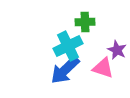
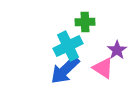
purple star: rotated 12 degrees clockwise
pink triangle: rotated 15 degrees clockwise
